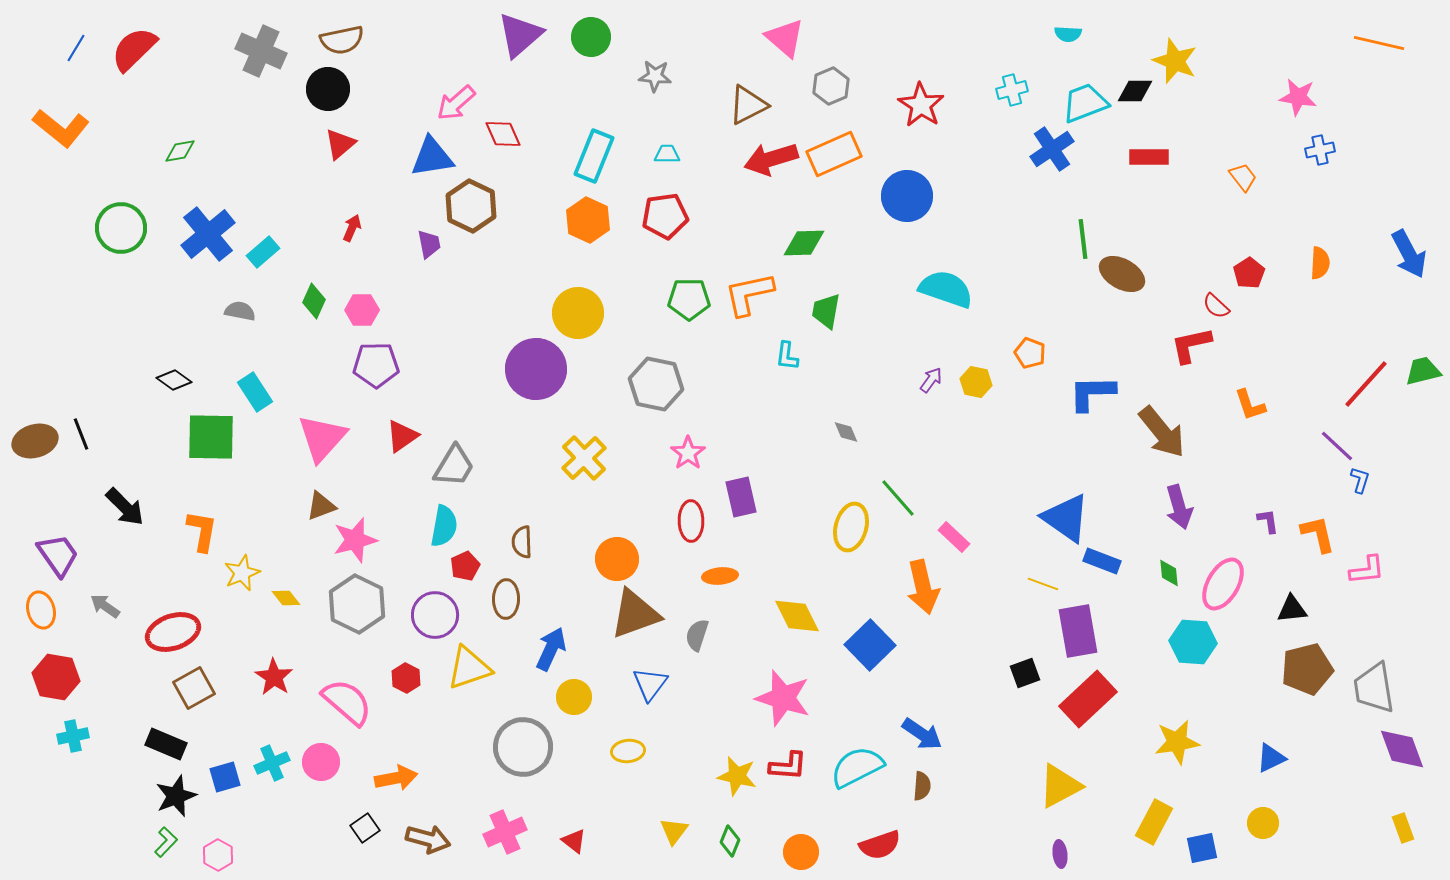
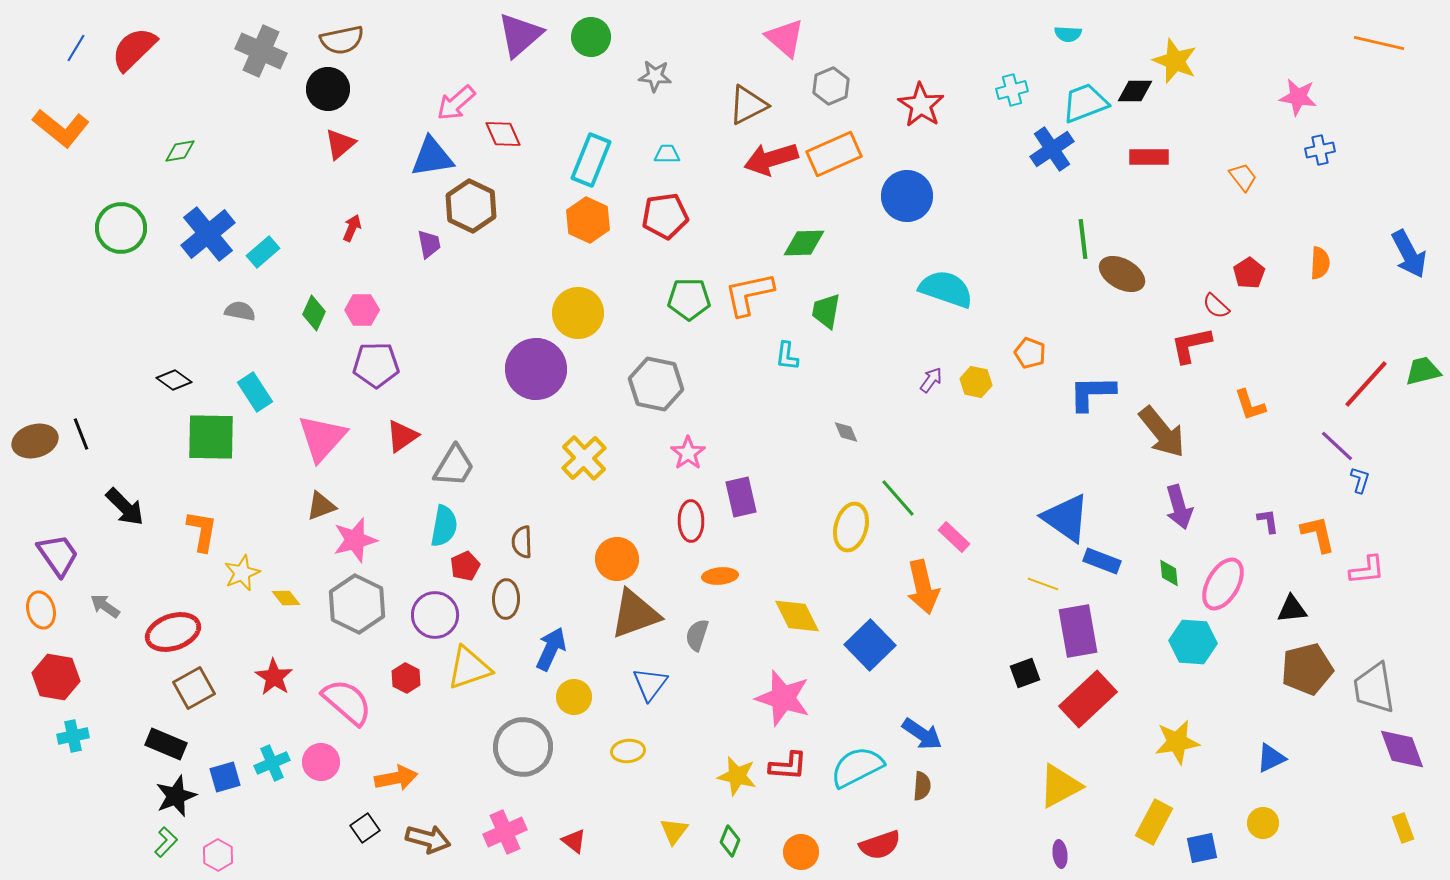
cyan rectangle at (594, 156): moved 3 px left, 4 px down
green diamond at (314, 301): moved 12 px down
